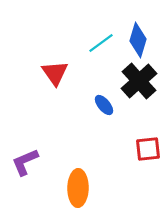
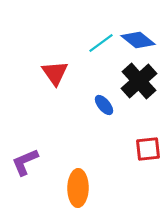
blue diamond: rotated 68 degrees counterclockwise
